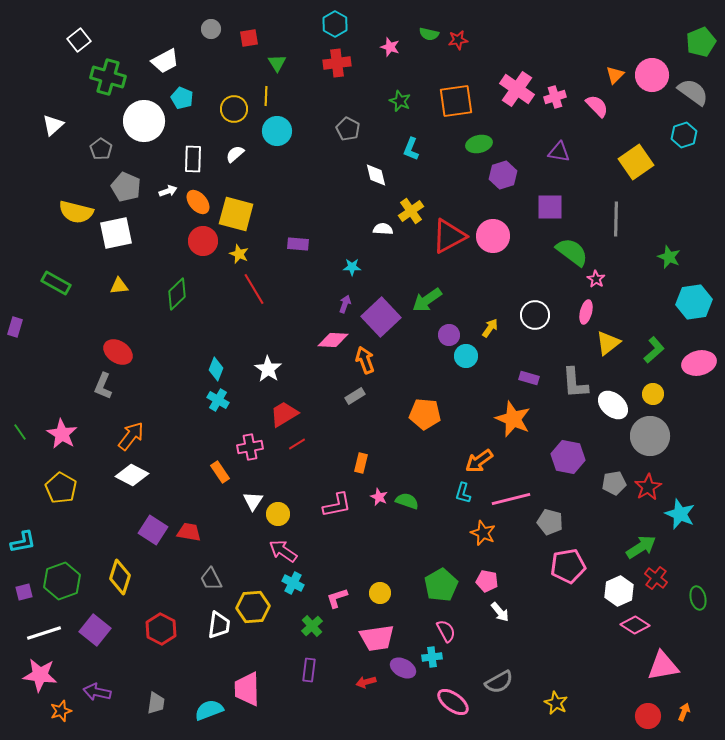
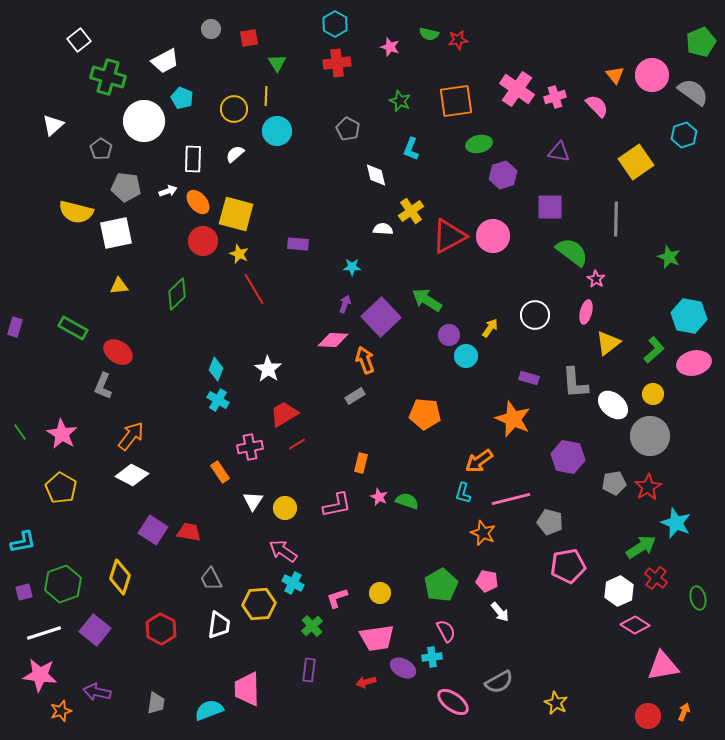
orange triangle at (615, 75): rotated 24 degrees counterclockwise
gray pentagon at (126, 187): rotated 16 degrees counterclockwise
green rectangle at (56, 283): moved 17 px right, 45 px down
green arrow at (427, 300): rotated 68 degrees clockwise
cyan hexagon at (694, 302): moved 5 px left, 14 px down; rotated 20 degrees clockwise
pink ellipse at (699, 363): moved 5 px left
yellow circle at (278, 514): moved 7 px right, 6 px up
cyan star at (680, 514): moved 4 px left, 9 px down
green hexagon at (62, 581): moved 1 px right, 3 px down
yellow hexagon at (253, 607): moved 6 px right, 3 px up
